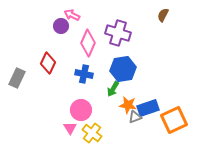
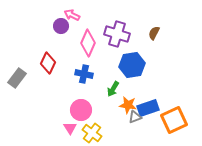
brown semicircle: moved 9 px left, 18 px down
purple cross: moved 1 px left, 1 px down
blue hexagon: moved 9 px right, 4 px up
gray rectangle: rotated 12 degrees clockwise
